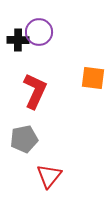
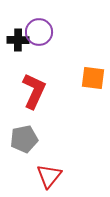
red L-shape: moved 1 px left
